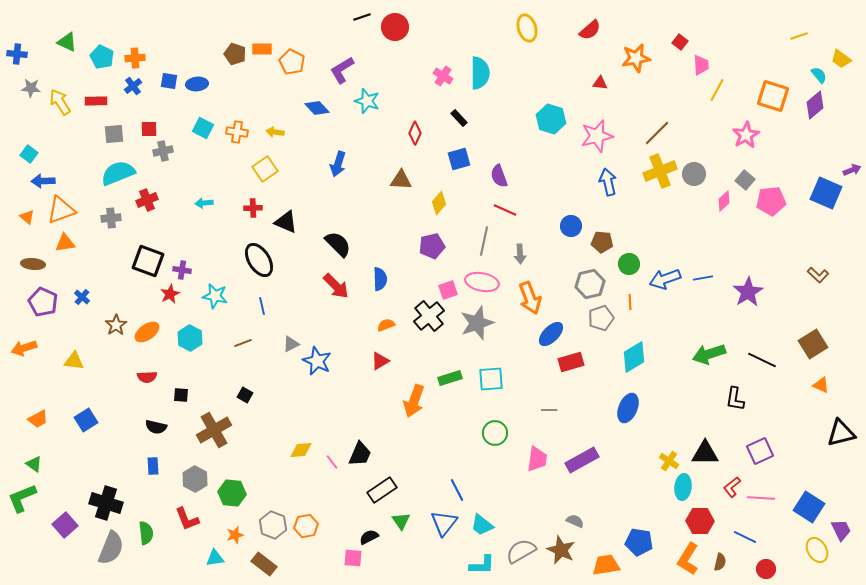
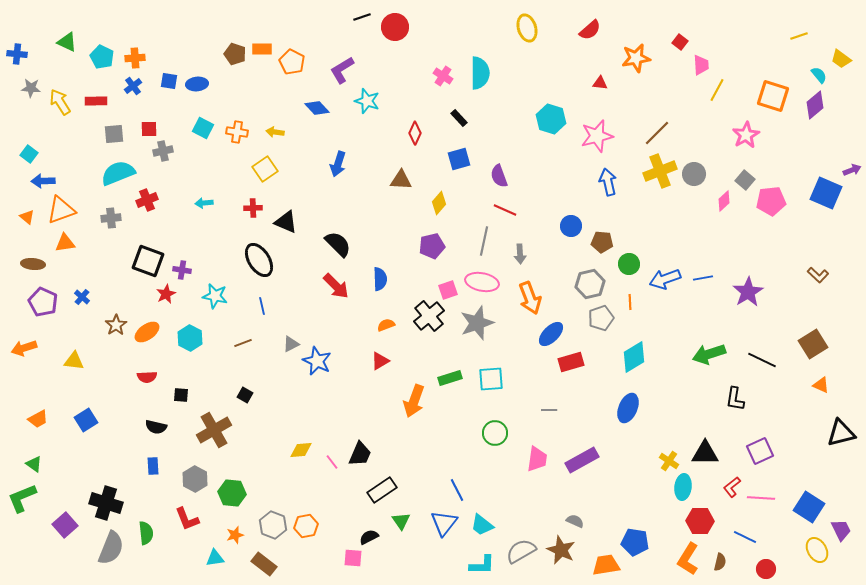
red star at (170, 294): moved 4 px left
blue pentagon at (639, 542): moved 4 px left
